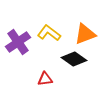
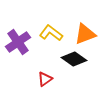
yellow L-shape: moved 2 px right
red triangle: rotated 28 degrees counterclockwise
